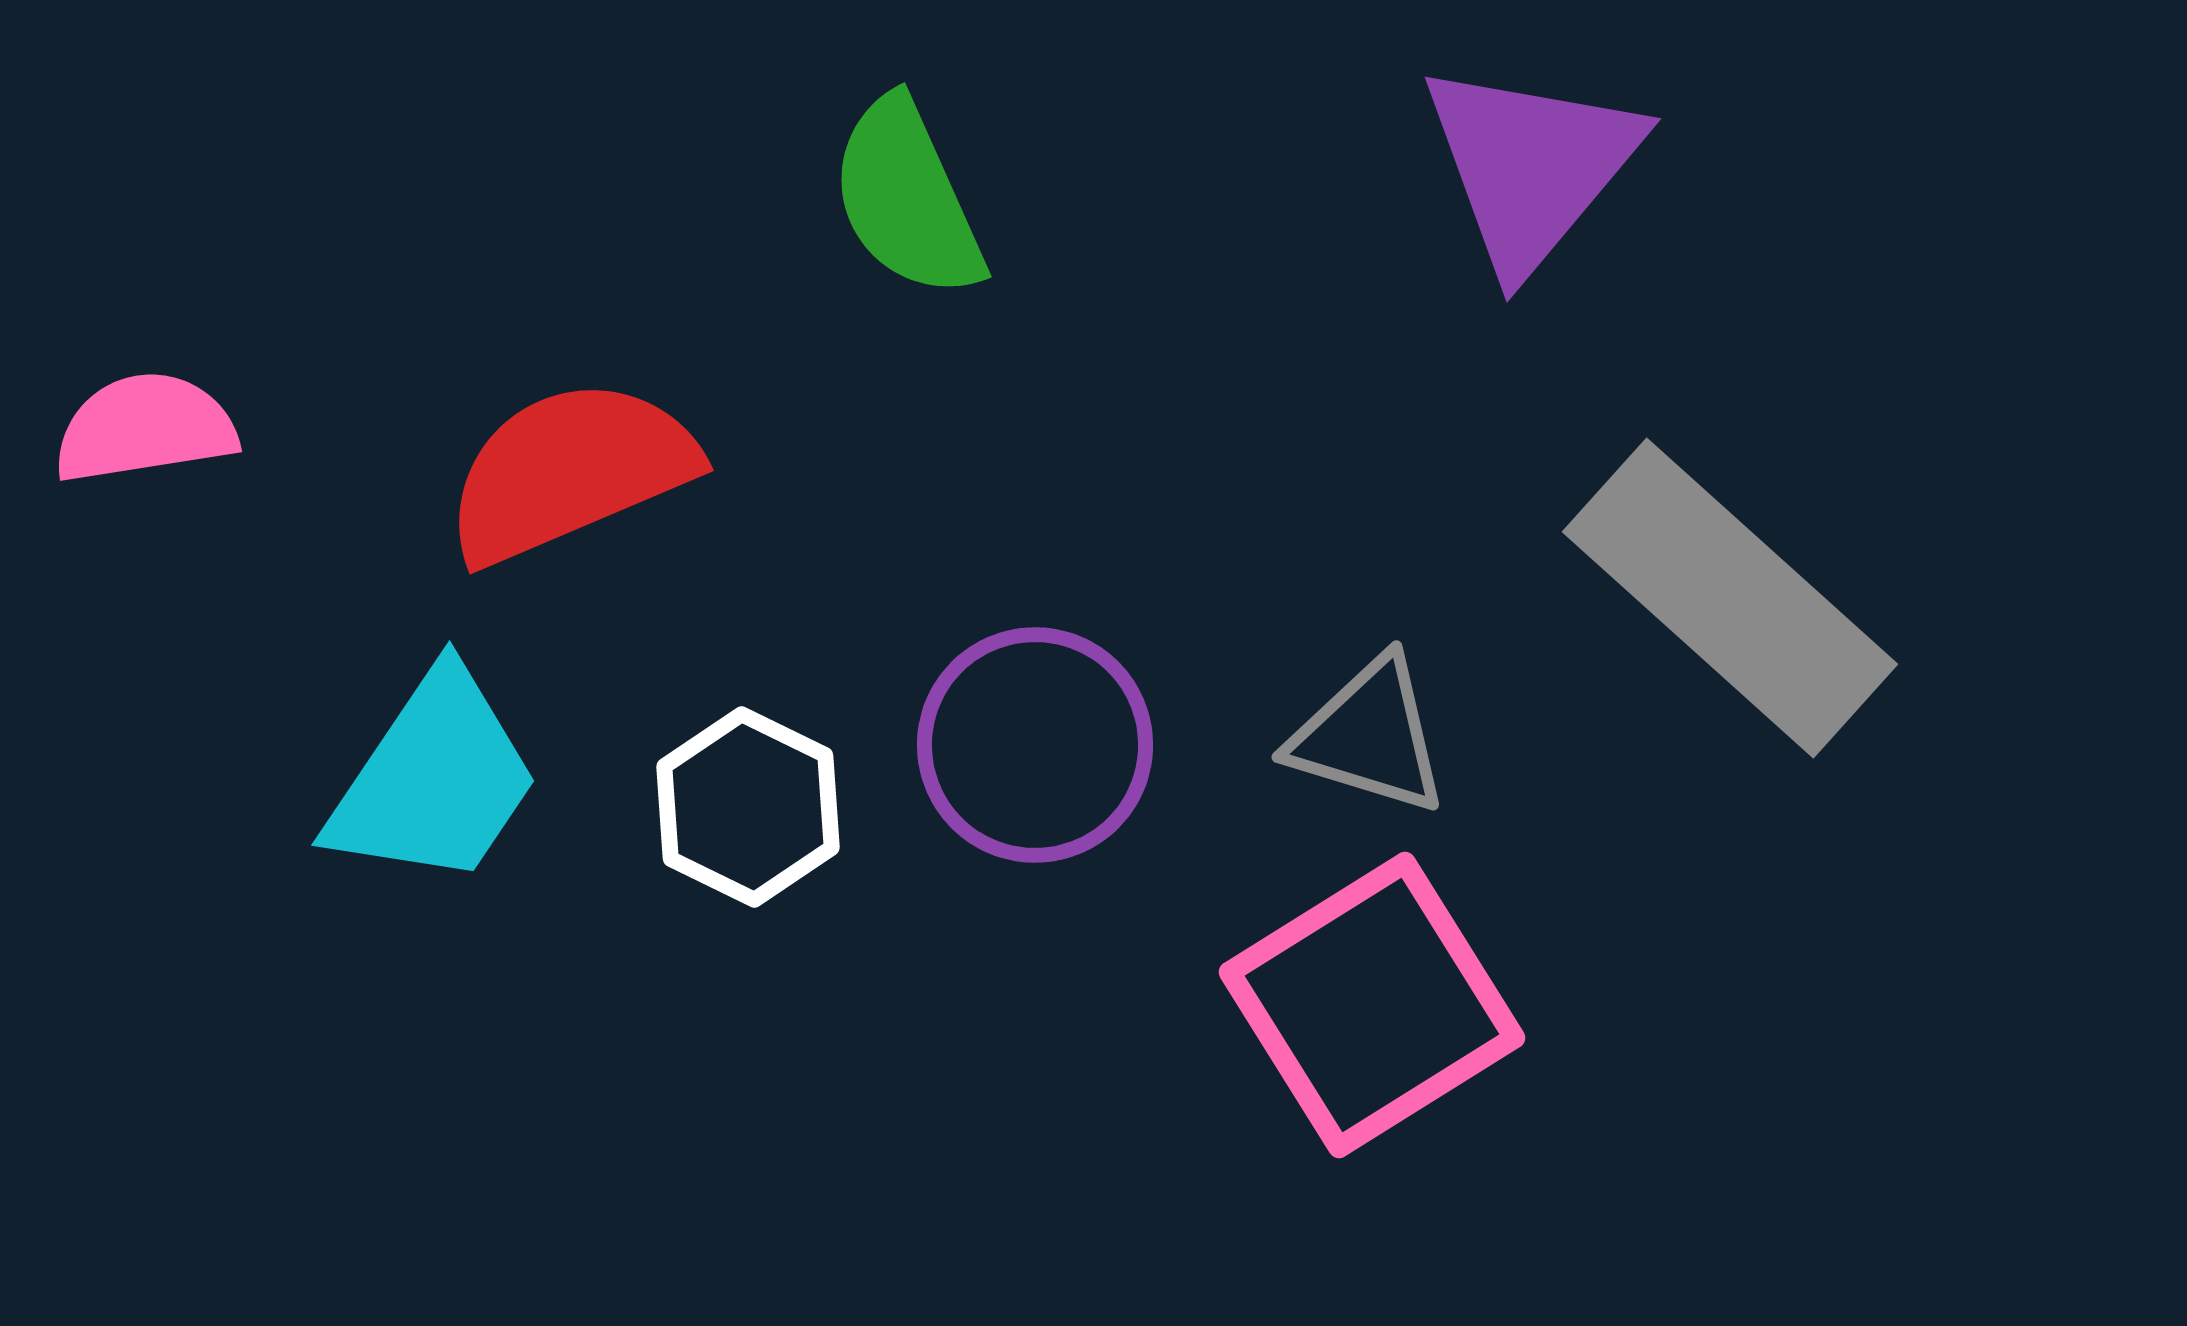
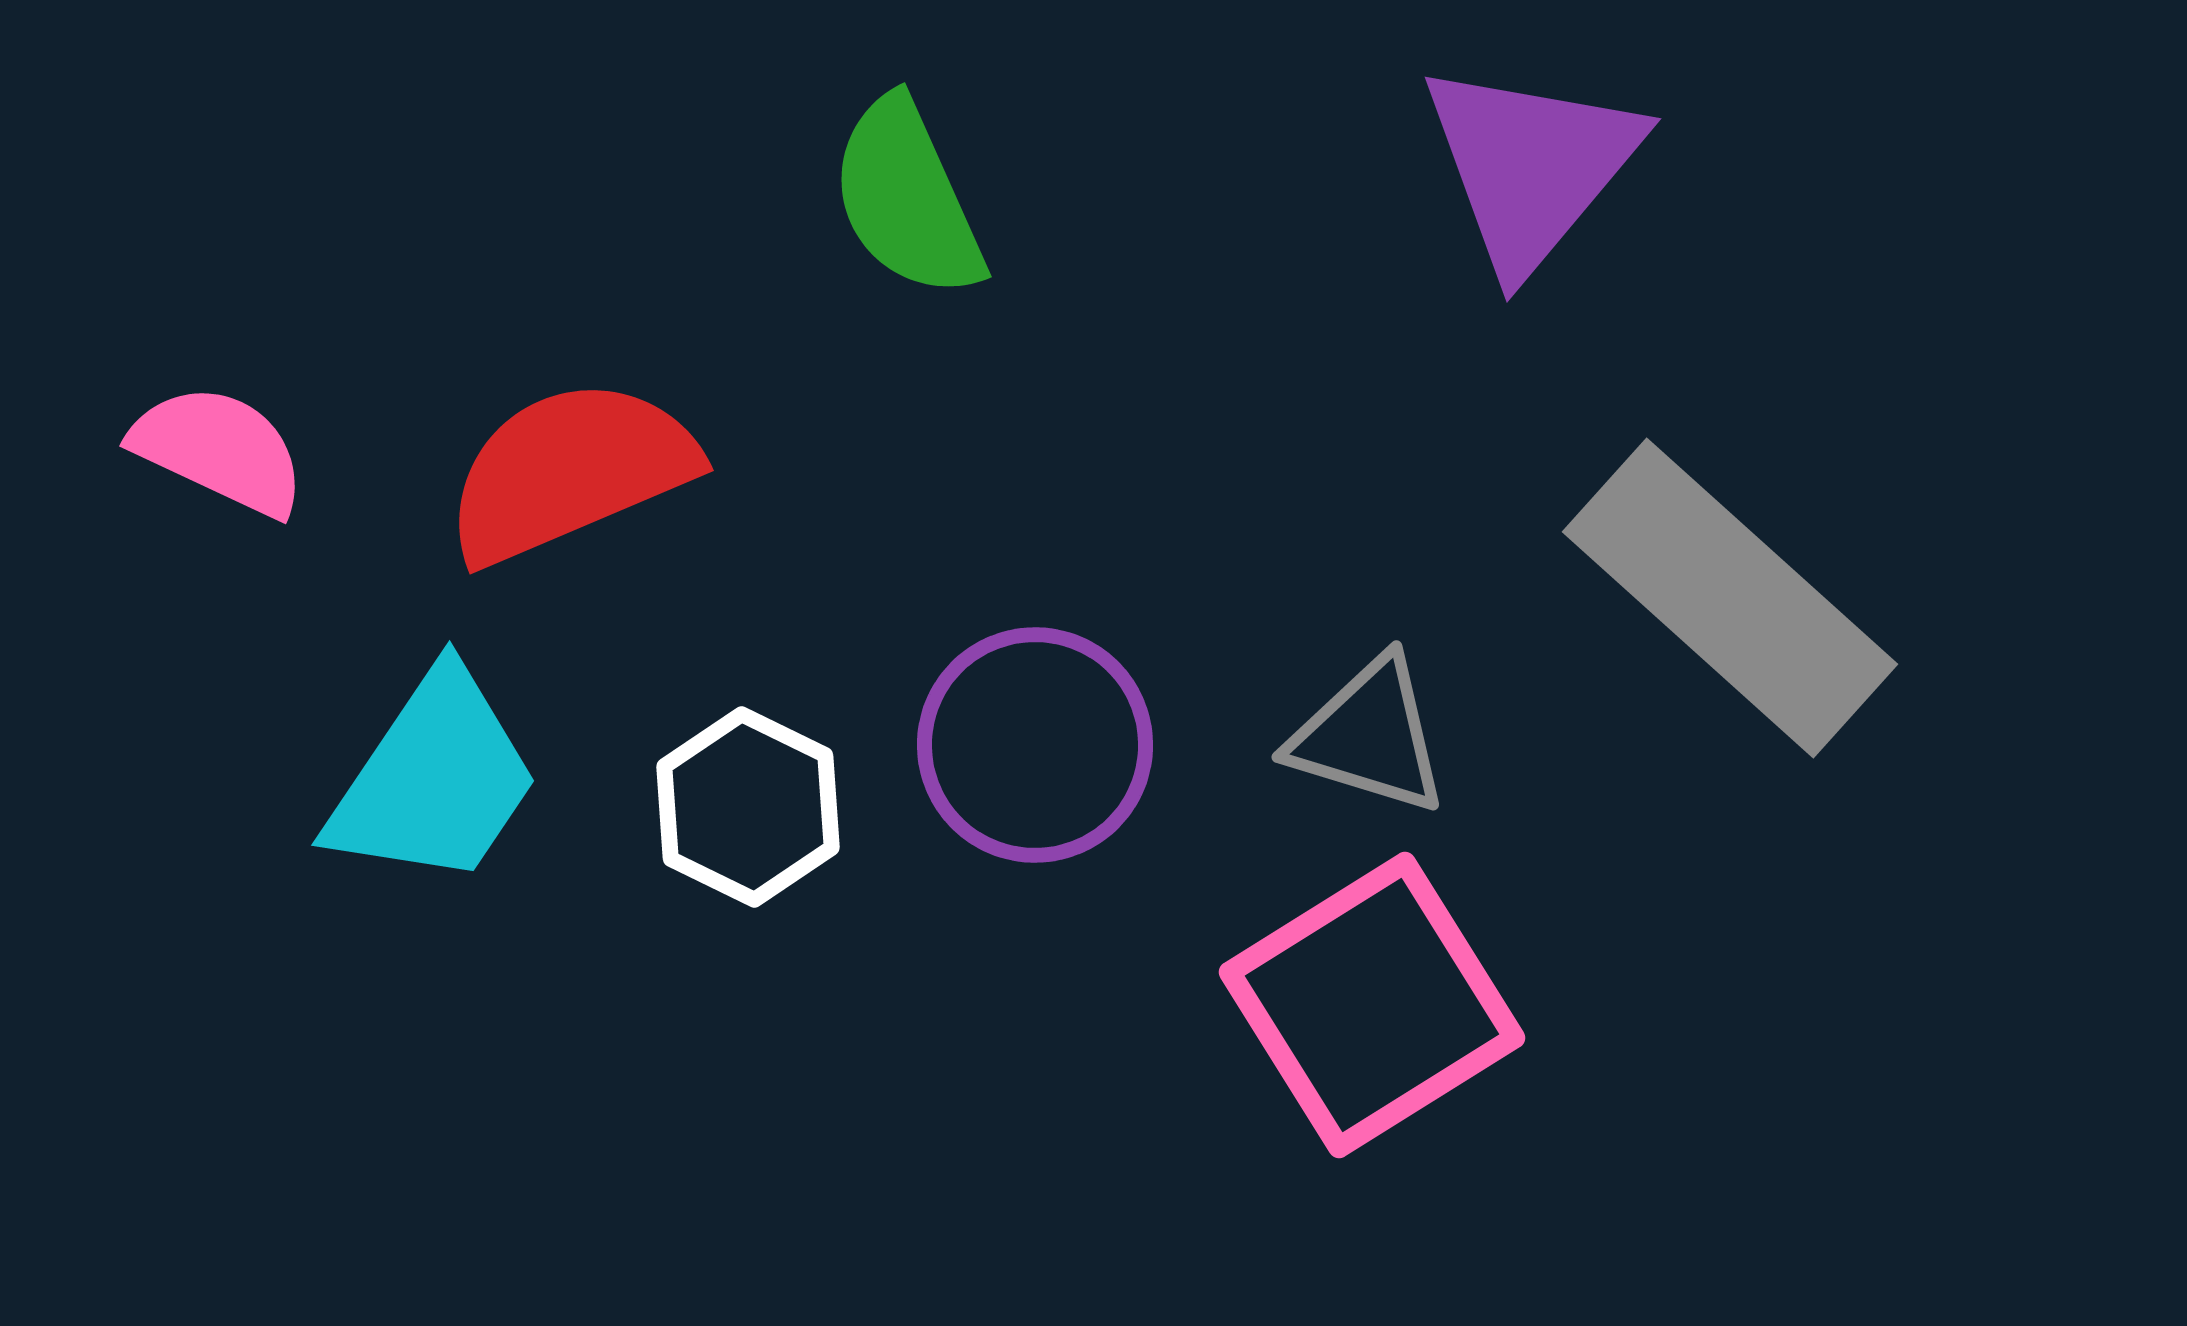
pink semicircle: moved 74 px right, 22 px down; rotated 34 degrees clockwise
